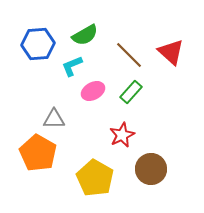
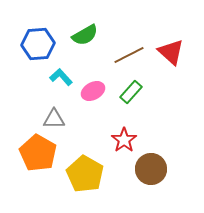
brown line: rotated 72 degrees counterclockwise
cyan L-shape: moved 11 px left, 11 px down; rotated 70 degrees clockwise
red star: moved 2 px right, 5 px down; rotated 10 degrees counterclockwise
yellow pentagon: moved 10 px left, 4 px up
